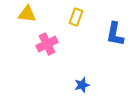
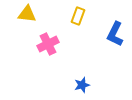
yellow rectangle: moved 2 px right, 1 px up
blue L-shape: rotated 15 degrees clockwise
pink cross: moved 1 px right
